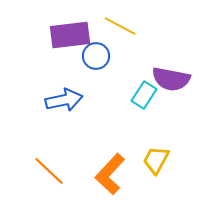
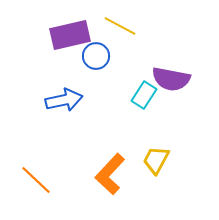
purple rectangle: rotated 6 degrees counterclockwise
orange line: moved 13 px left, 9 px down
